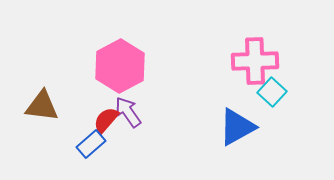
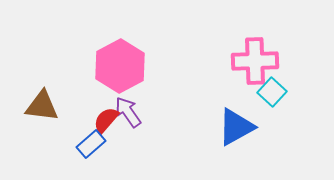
blue triangle: moved 1 px left
